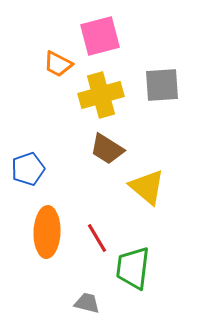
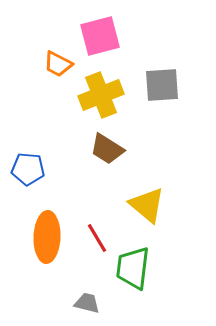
yellow cross: rotated 6 degrees counterclockwise
blue pentagon: rotated 24 degrees clockwise
yellow triangle: moved 18 px down
orange ellipse: moved 5 px down
